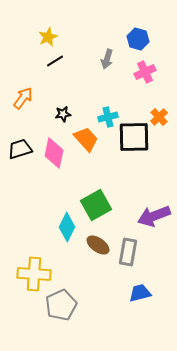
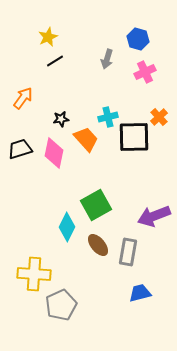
black star: moved 2 px left, 5 px down
brown ellipse: rotated 15 degrees clockwise
